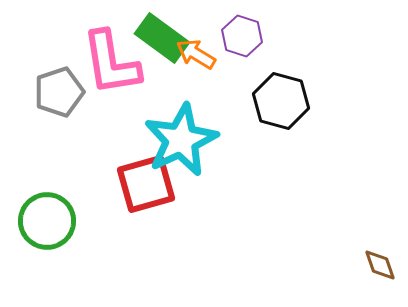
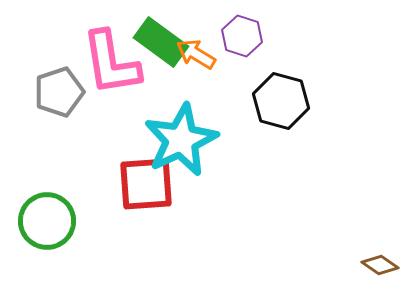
green rectangle: moved 1 px left, 4 px down
red square: rotated 12 degrees clockwise
brown diamond: rotated 36 degrees counterclockwise
